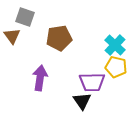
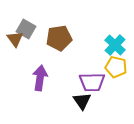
gray square: moved 1 px right, 12 px down; rotated 12 degrees clockwise
brown triangle: moved 3 px right, 3 px down
